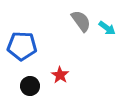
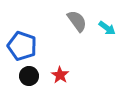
gray semicircle: moved 4 px left
blue pentagon: rotated 16 degrees clockwise
black circle: moved 1 px left, 10 px up
